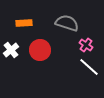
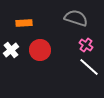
gray semicircle: moved 9 px right, 5 px up
